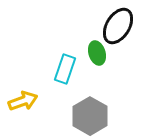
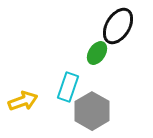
green ellipse: rotated 50 degrees clockwise
cyan rectangle: moved 3 px right, 18 px down
gray hexagon: moved 2 px right, 5 px up
